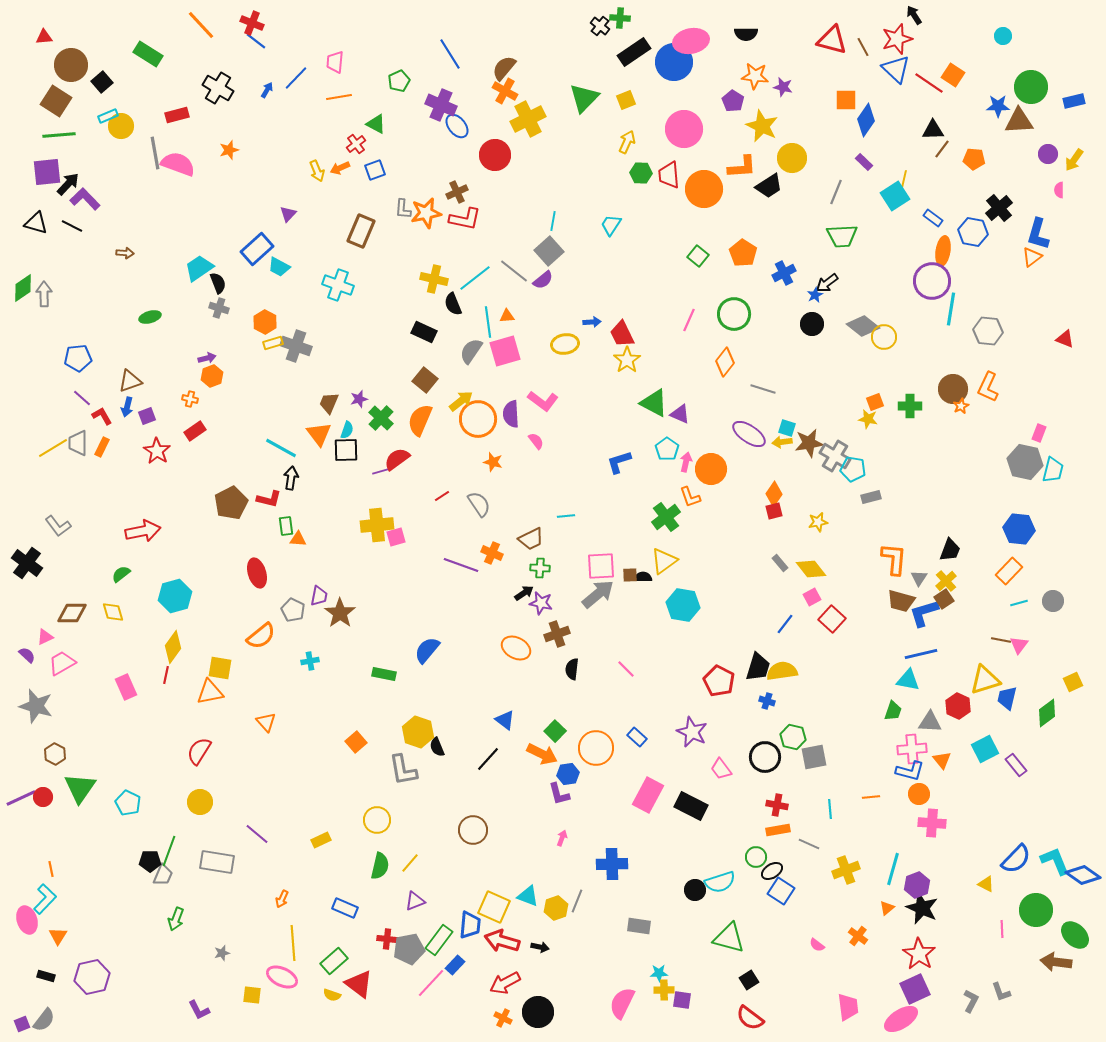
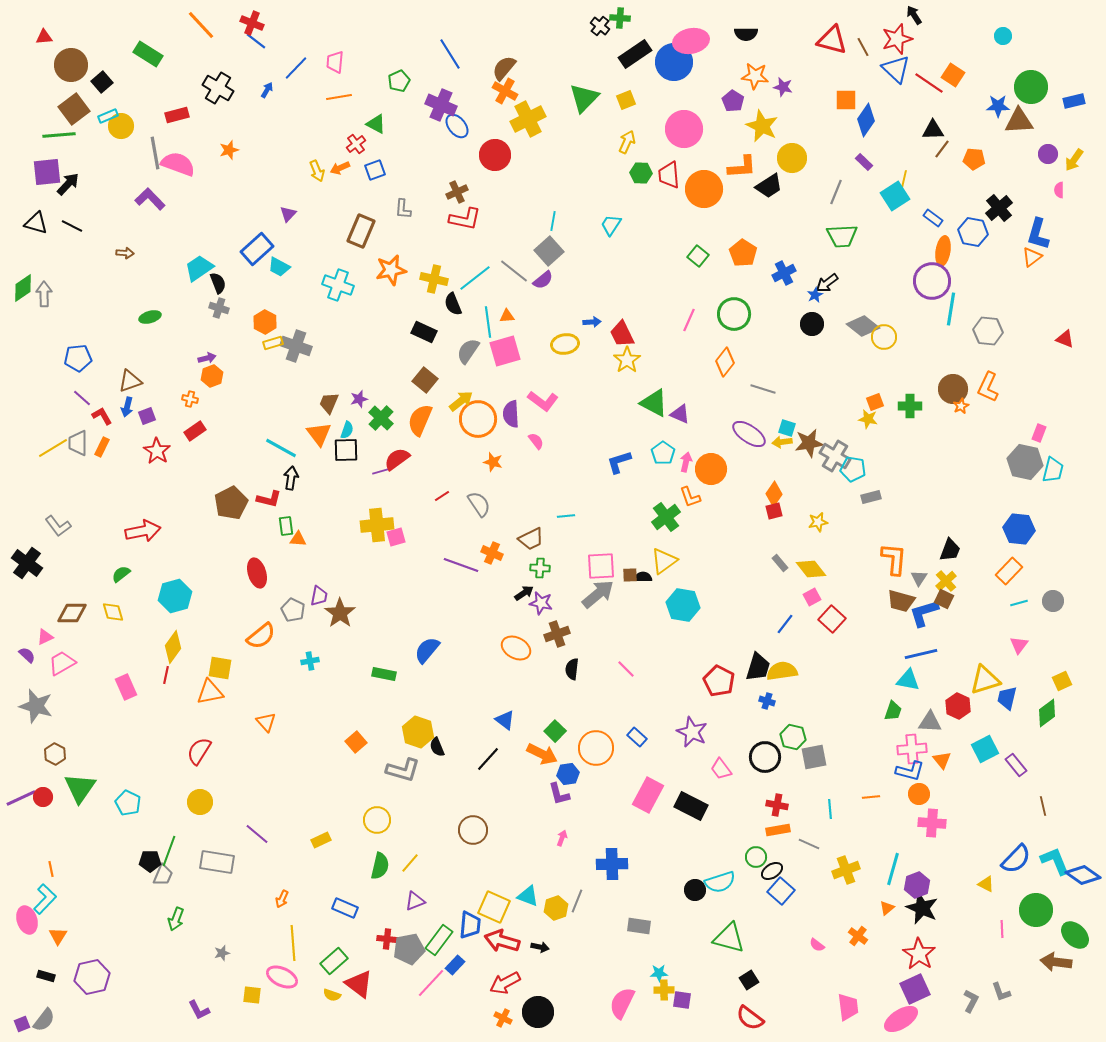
black rectangle at (634, 52): moved 1 px right, 2 px down
blue line at (296, 78): moved 10 px up
brown square at (56, 101): moved 18 px right, 8 px down; rotated 20 degrees clockwise
purple L-shape at (85, 199): moved 65 px right
orange star at (426, 213): moved 35 px left, 57 px down
gray semicircle at (471, 351): moved 3 px left
cyan pentagon at (667, 449): moved 4 px left, 4 px down
brown square at (944, 599): rotated 30 degrees counterclockwise
brown line at (1001, 640): moved 42 px right, 166 px down; rotated 66 degrees clockwise
yellow square at (1073, 682): moved 11 px left, 1 px up
gray L-shape at (403, 770): rotated 64 degrees counterclockwise
blue square at (781, 891): rotated 8 degrees clockwise
